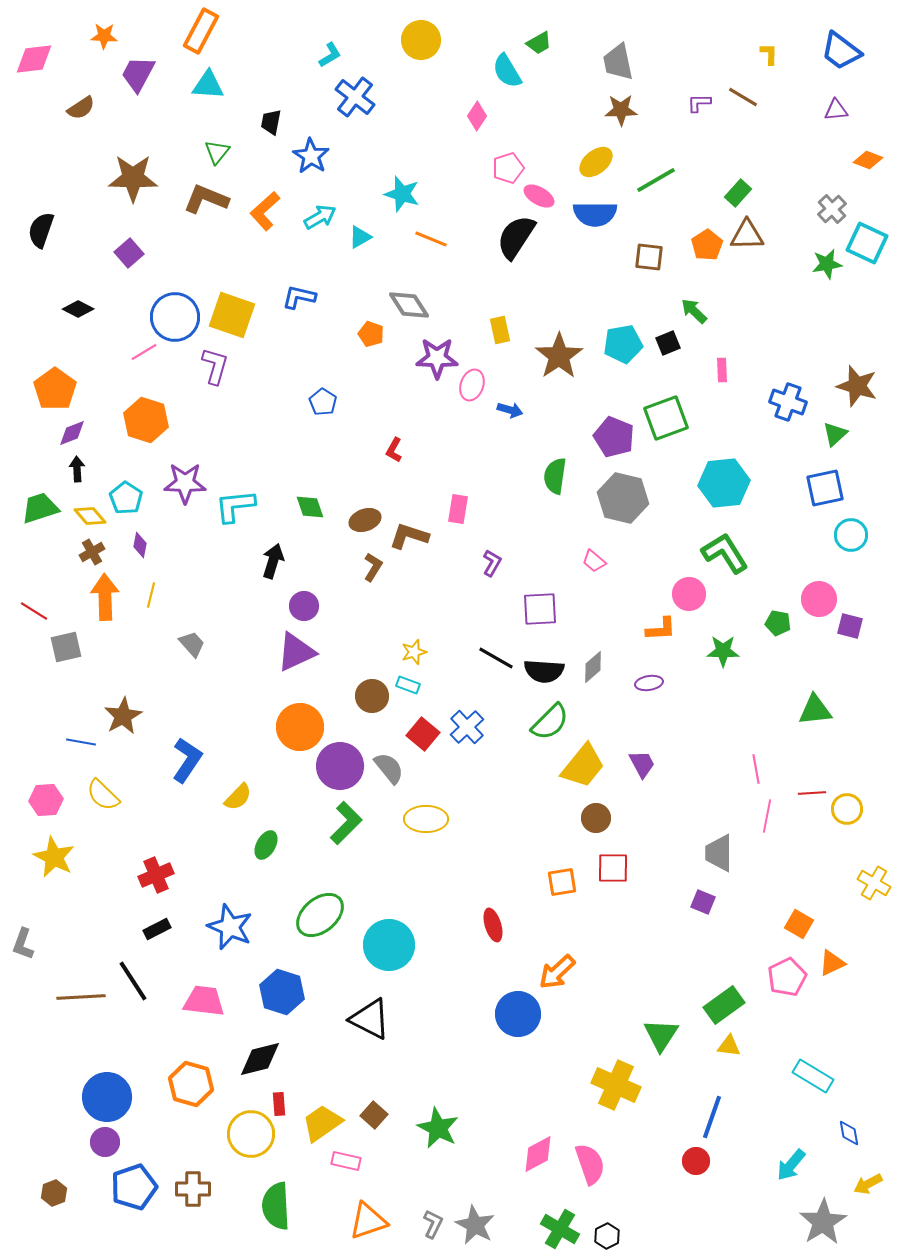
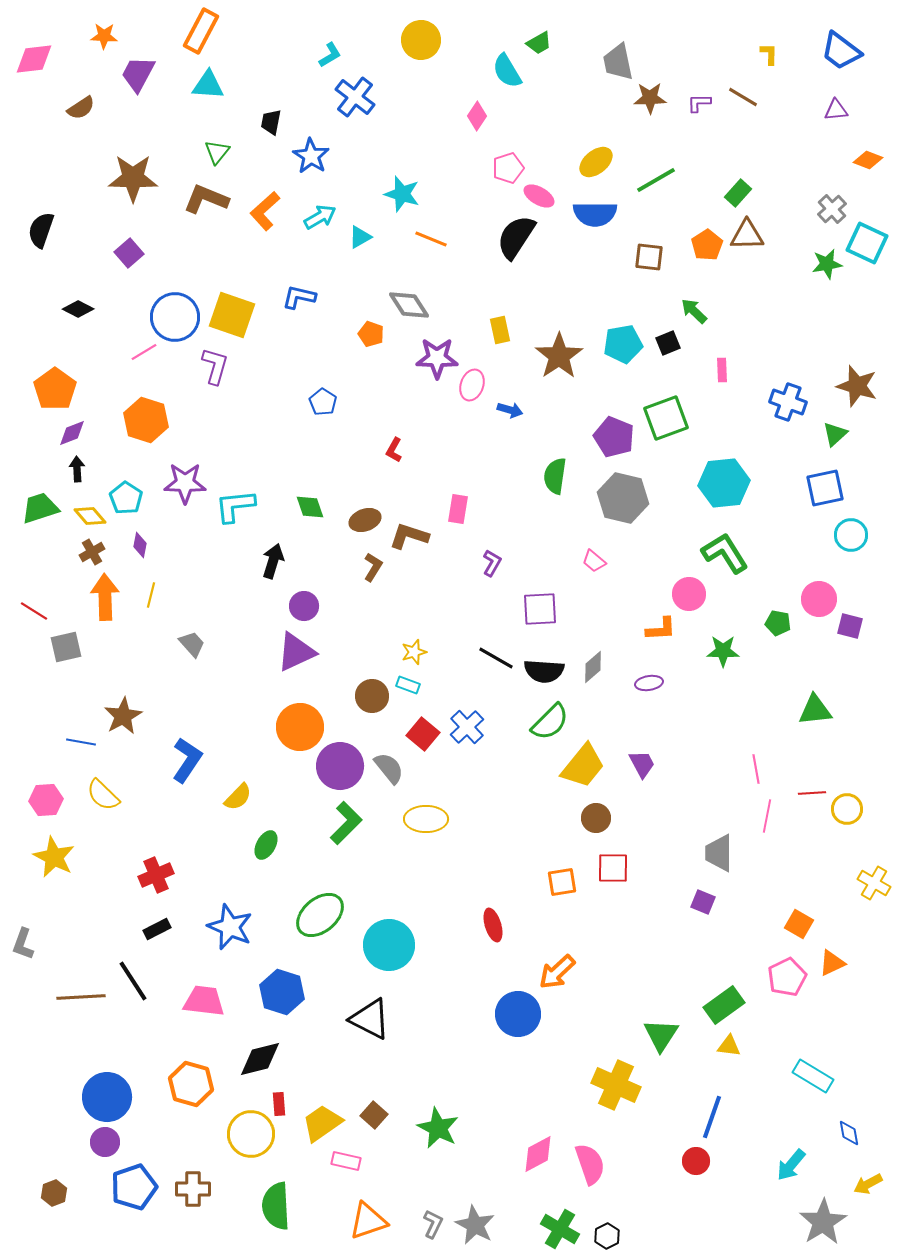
brown star at (621, 110): moved 29 px right, 12 px up
